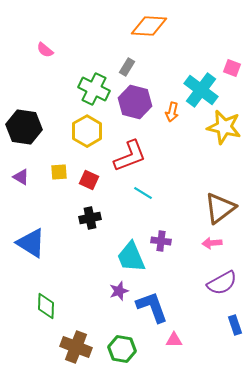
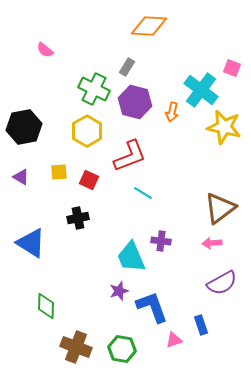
black hexagon: rotated 20 degrees counterclockwise
black cross: moved 12 px left
blue rectangle: moved 34 px left
pink triangle: rotated 18 degrees counterclockwise
